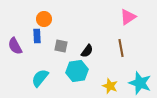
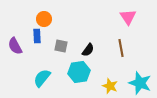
pink triangle: rotated 30 degrees counterclockwise
black semicircle: moved 1 px right, 1 px up
cyan hexagon: moved 2 px right, 1 px down
cyan semicircle: moved 2 px right
